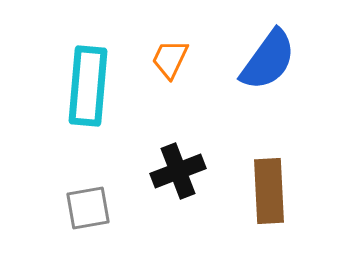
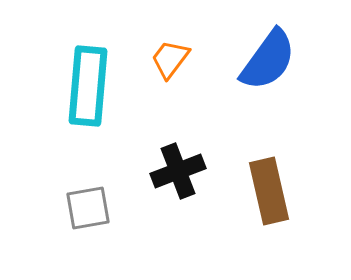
orange trapezoid: rotated 12 degrees clockwise
brown rectangle: rotated 10 degrees counterclockwise
